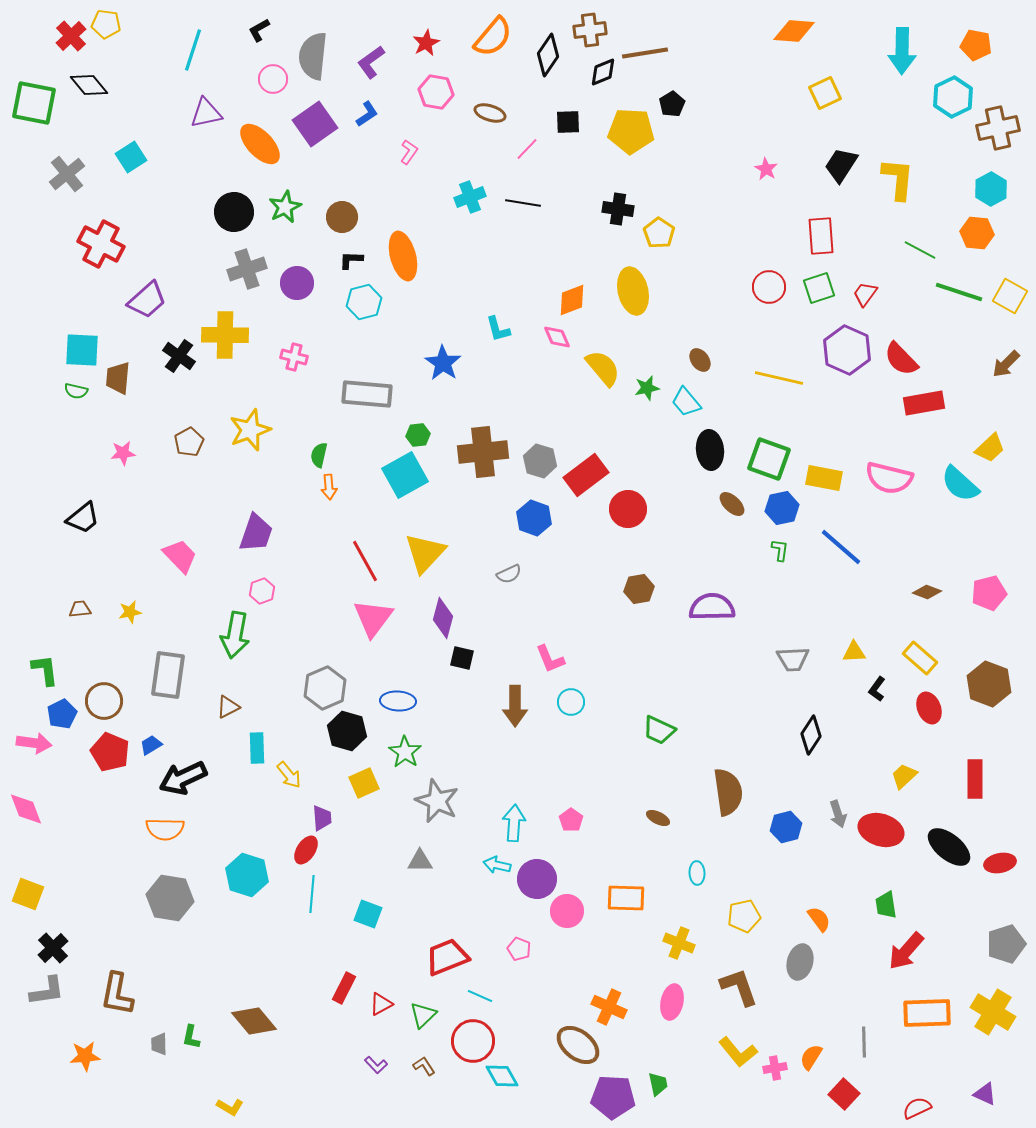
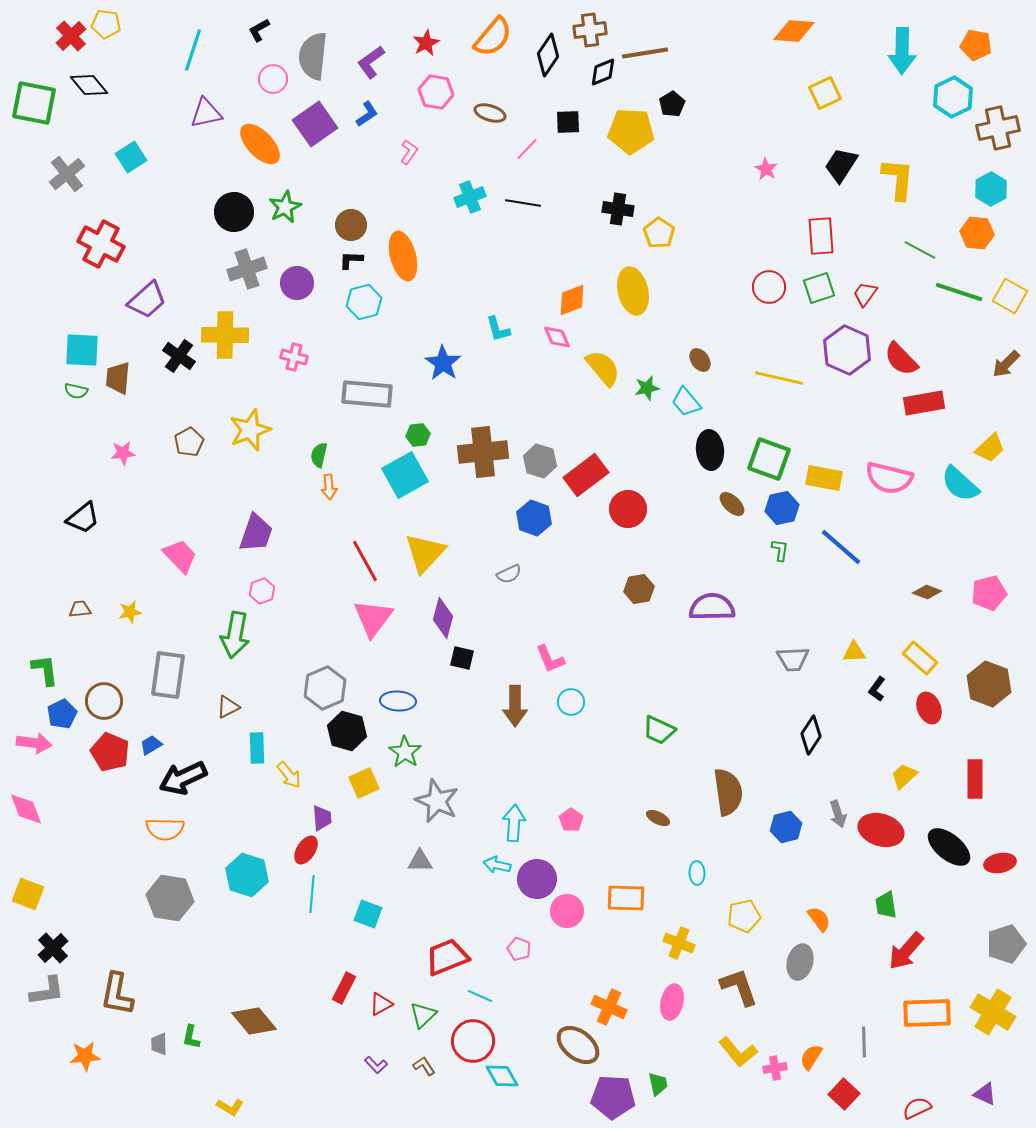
brown circle at (342, 217): moved 9 px right, 8 px down
